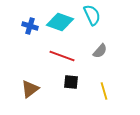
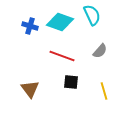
brown triangle: rotated 30 degrees counterclockwise
